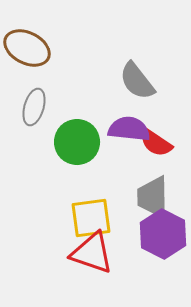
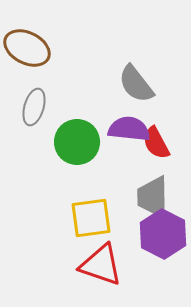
gray semicircle: moved 1 px left, 3 px down
red semicircle: rotated 28 degrees clockwise
red triangle: moved 9 px right, 12 px down
